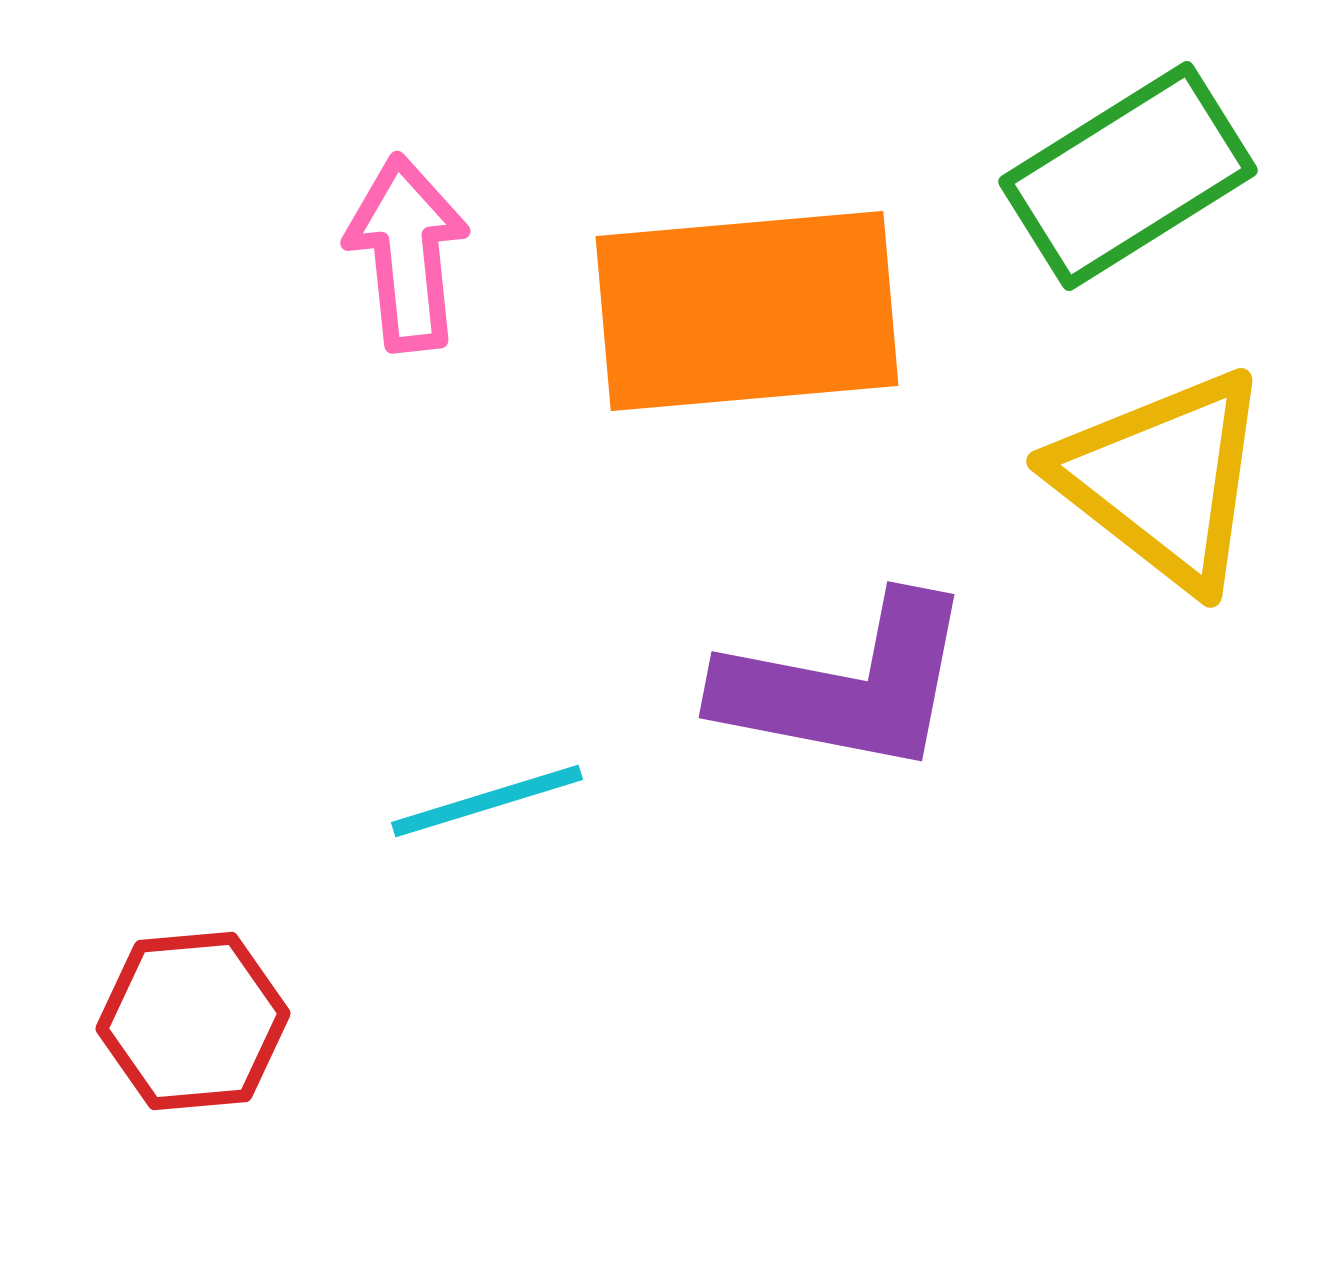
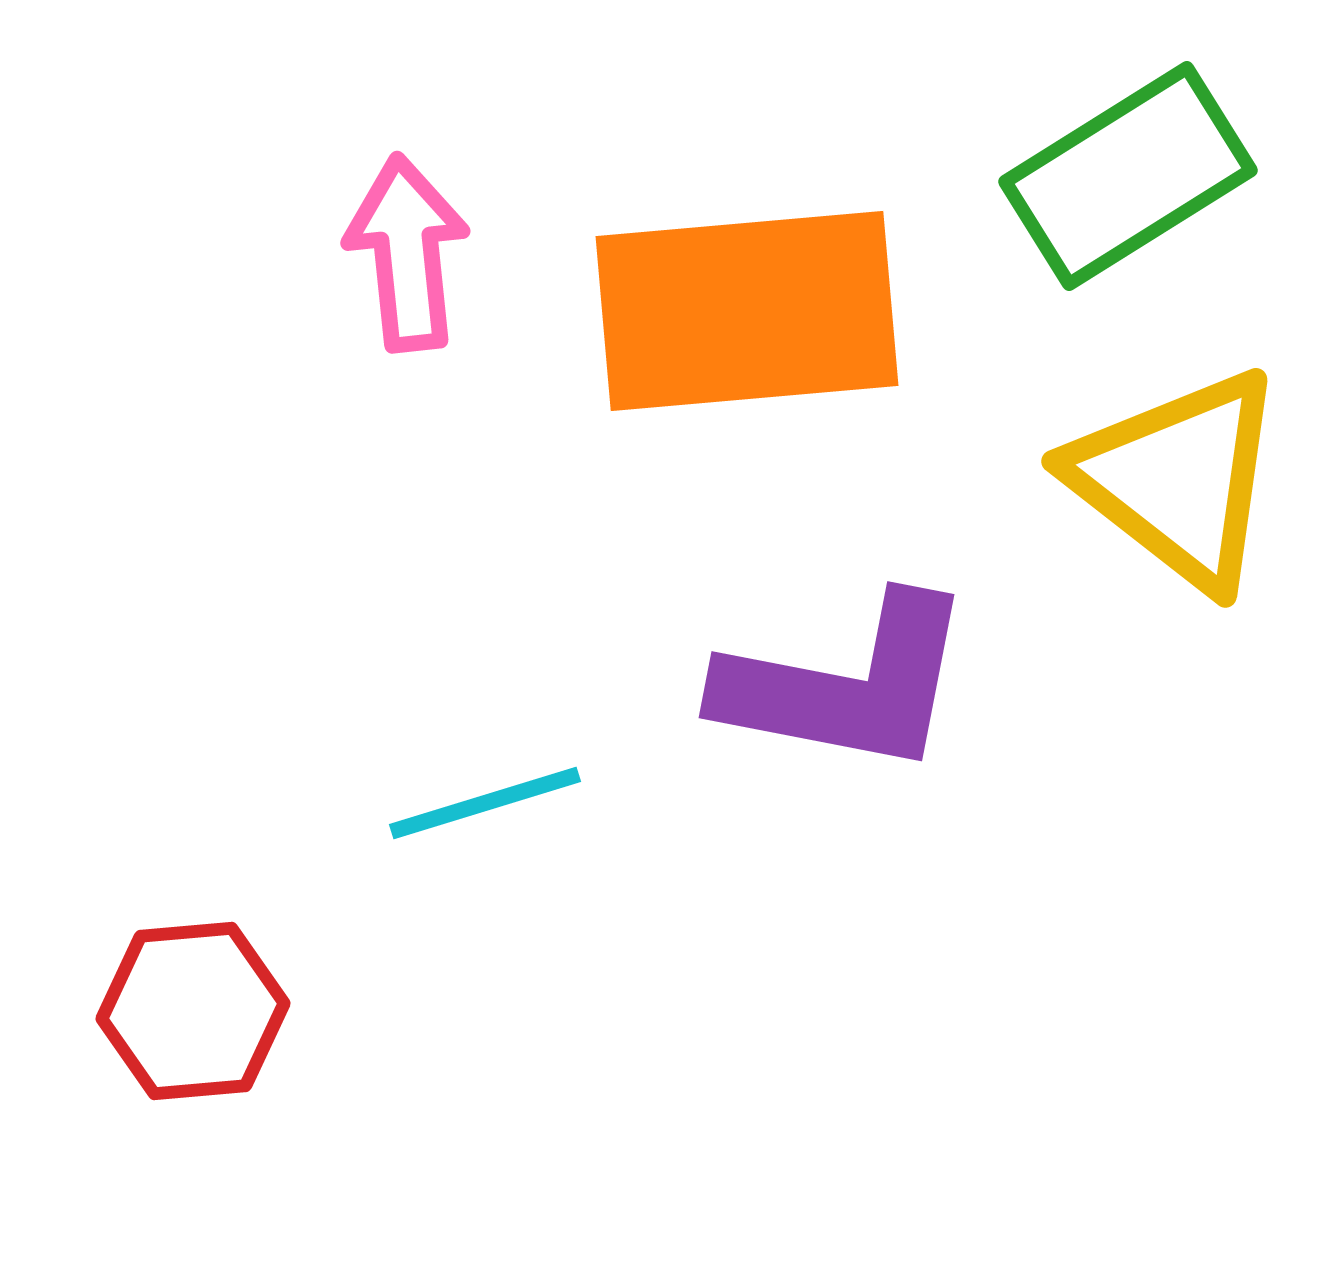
yellow triangle: moved 15 px right
cyan line: moved 2 px left, 2 px down
red hexagon: moved 10 px up
